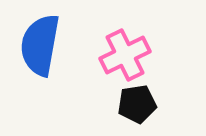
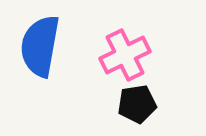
blue semicircle: moved 1 px down
